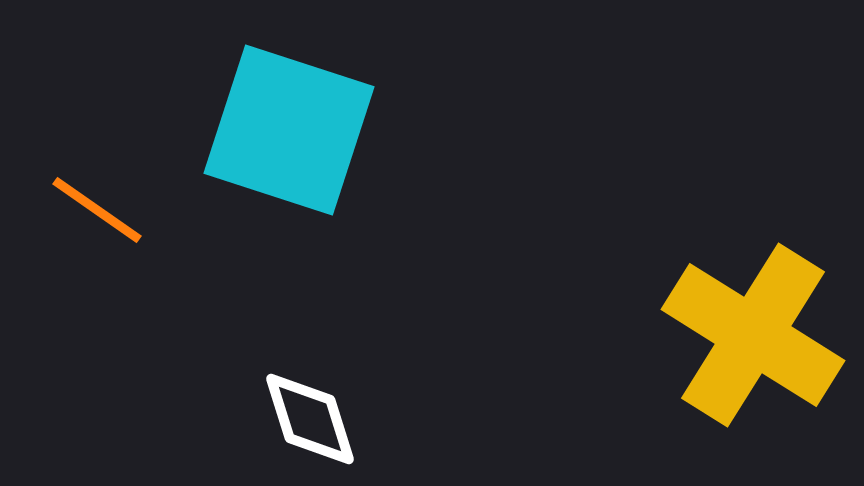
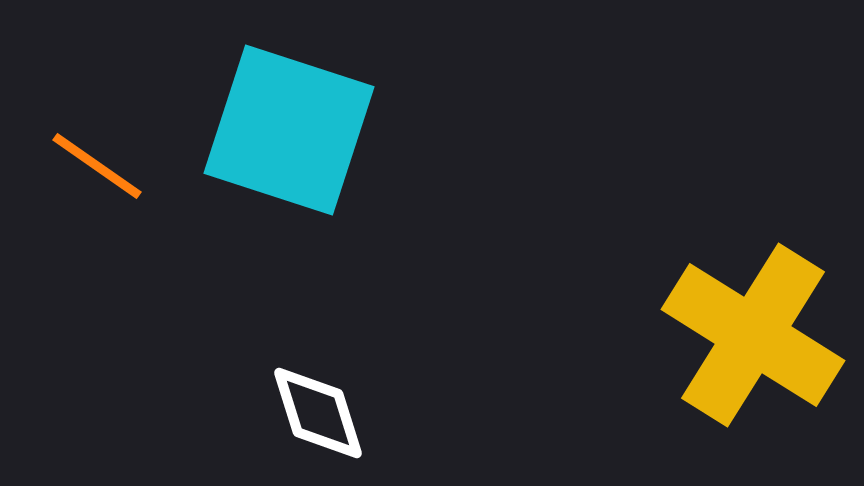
orange line: moved 44 px up
white diamond: moved 8 px right, 6 px up
